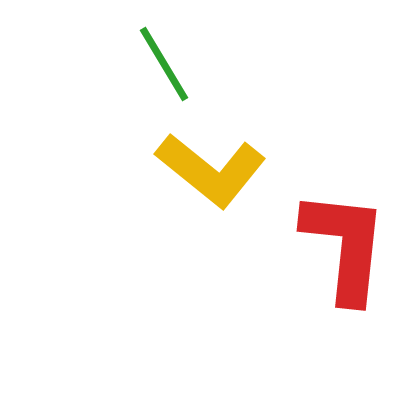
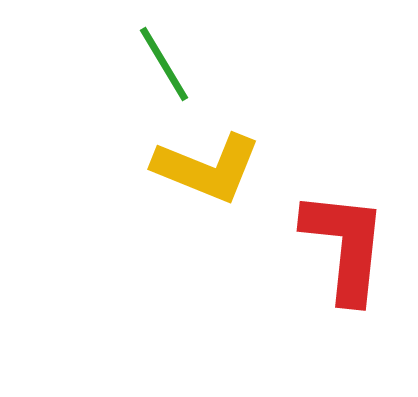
yellow L-shape: moved 4 px left, 2 px up; rotated 17 degrees counterclockwise
